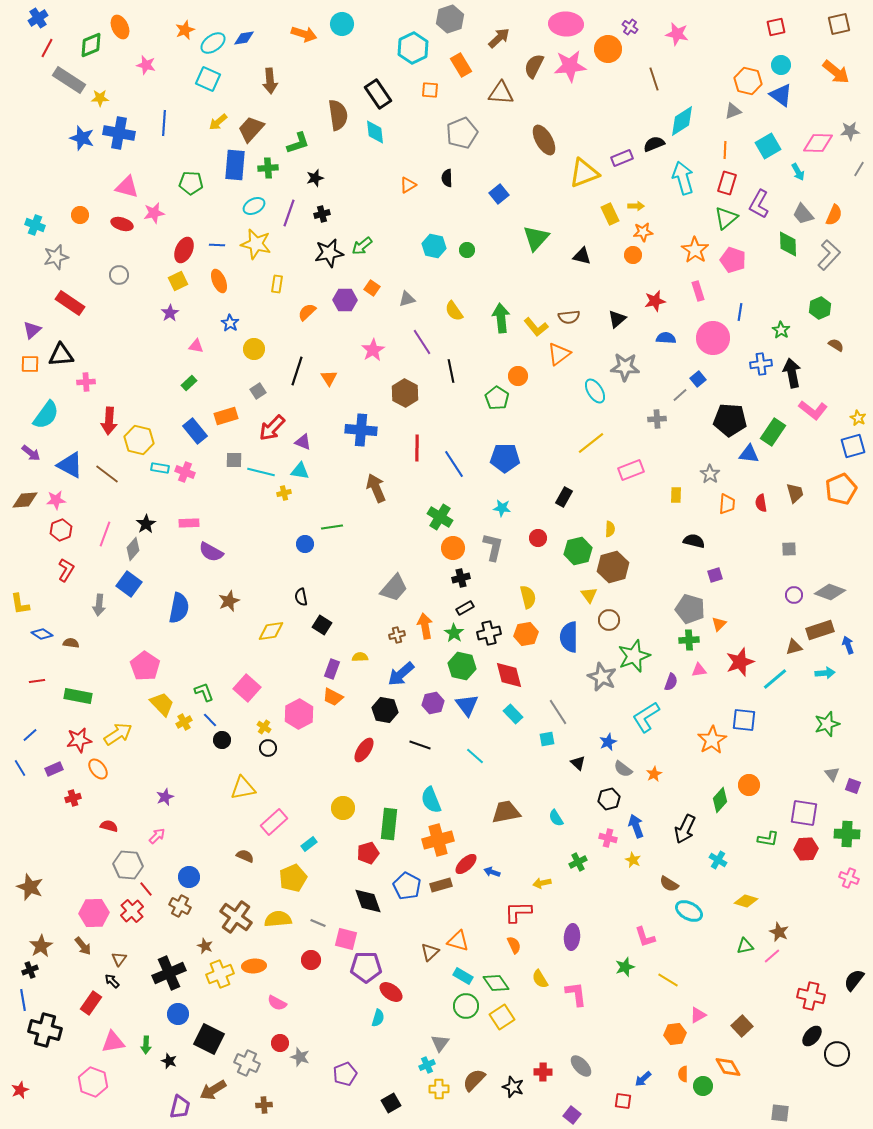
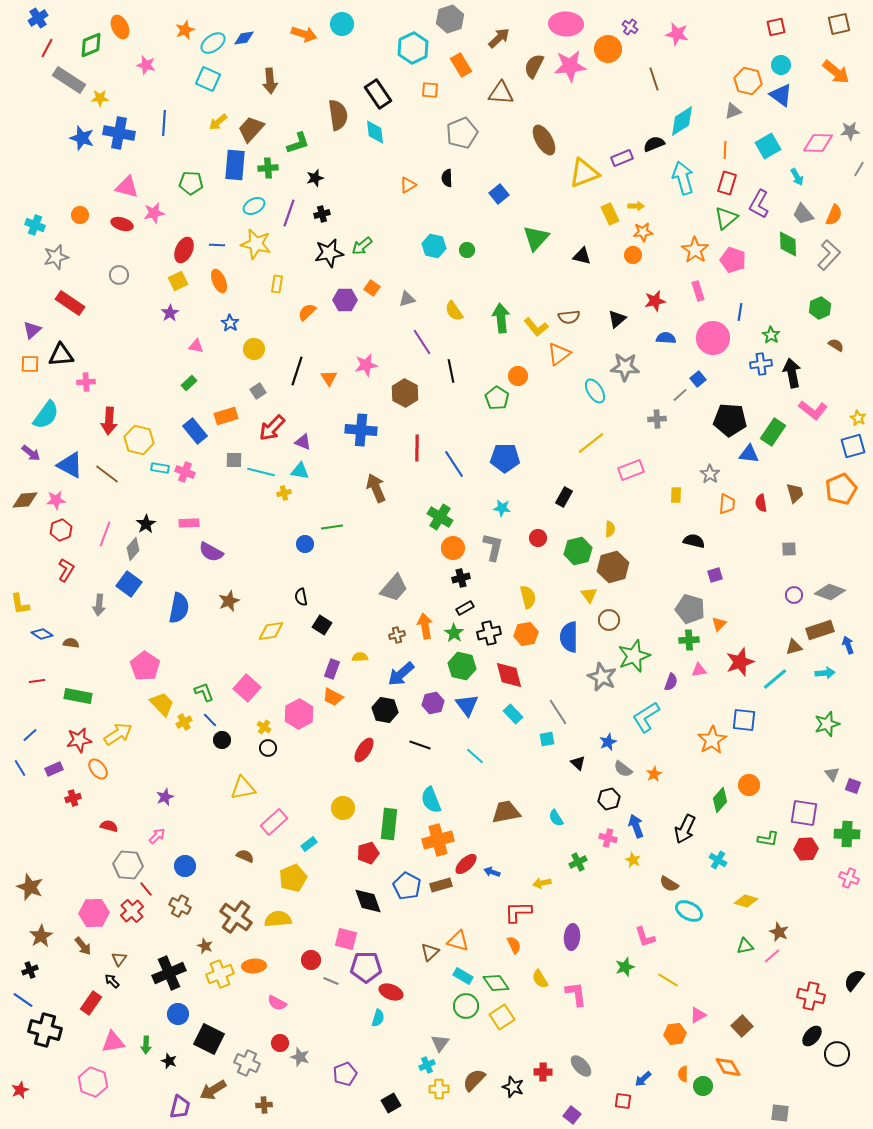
cyan arrow at (798, 172): moved 1 px left, 5 px down
green star at (781, 330): moved 10 px left, 5 px down
pink star at (373, 350): moved 7 px left, 15 px down; rotated 20 degrees clockwise
blue circle at (189, 877): moved 4 px left, 11 px up
gray line at (318, 923): moved 13 px right, 58 px down
brown star at (41, 946): moved 10 px up
red ellipse at (391, 992): rotated 15 degrees counterclockwise
blue line at (23, 1000): rotated 45 degrees counterclockwise
